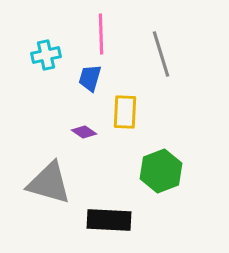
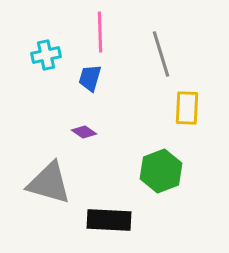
pink line: moved 1 px left, 2 px up
yellow rectangle: moved 62 px right, 4 px up
